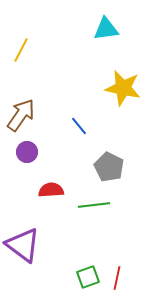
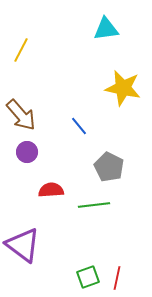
brown arrow: rotated 104 degrees clockwise
